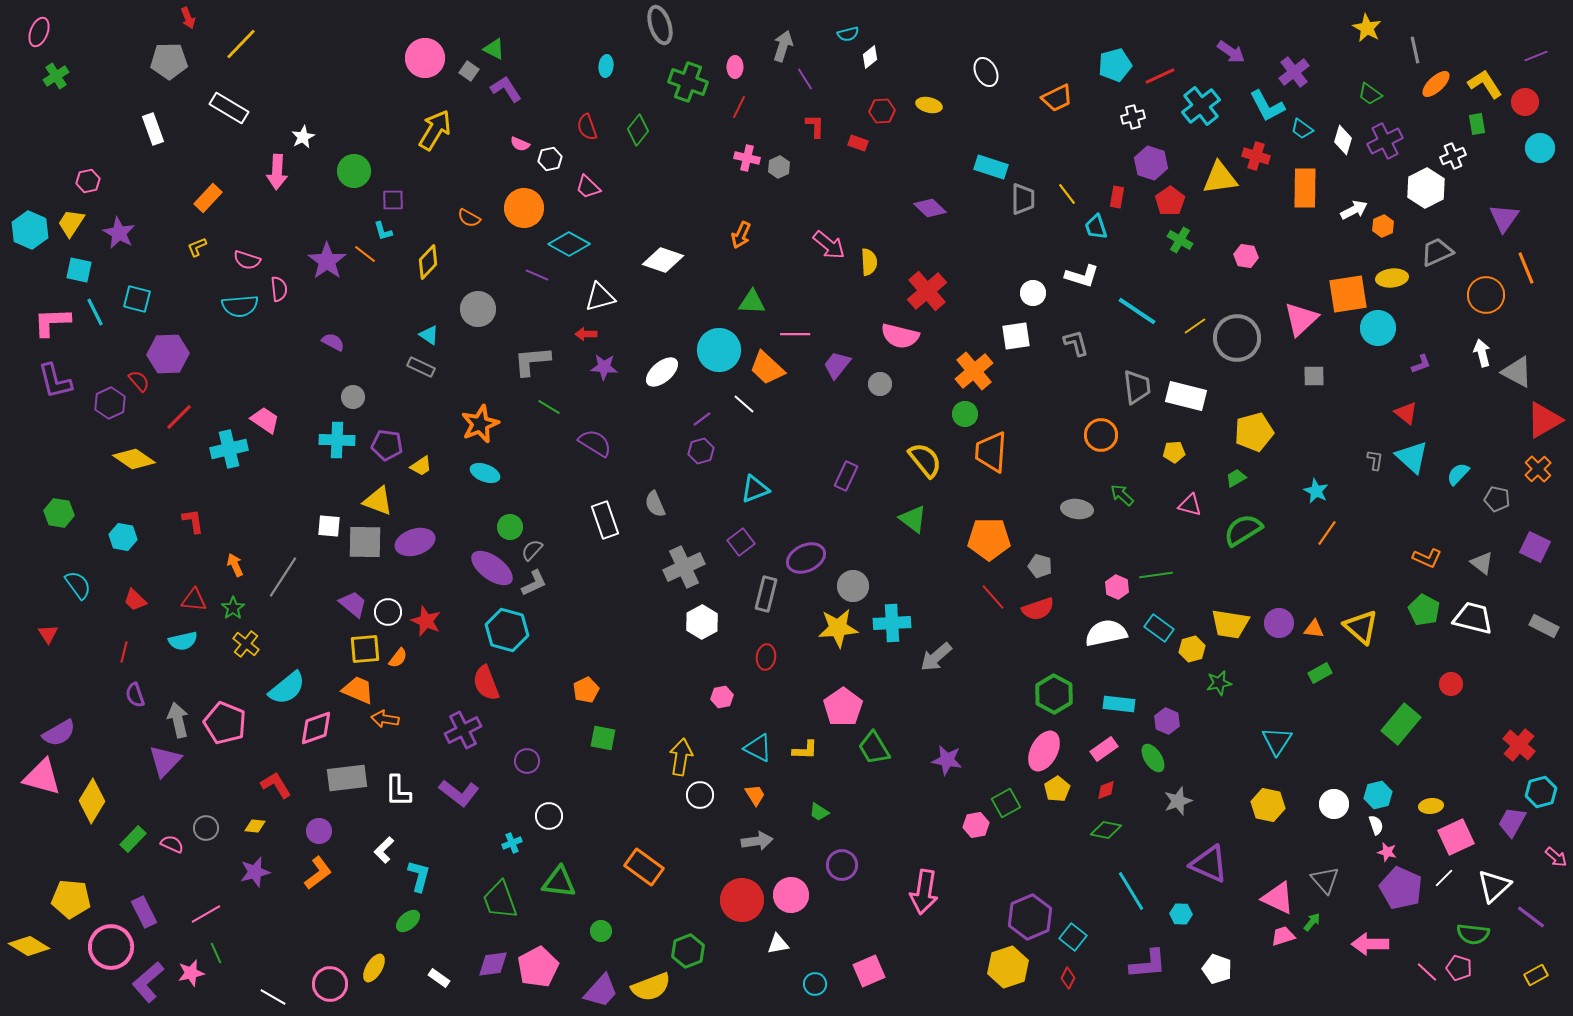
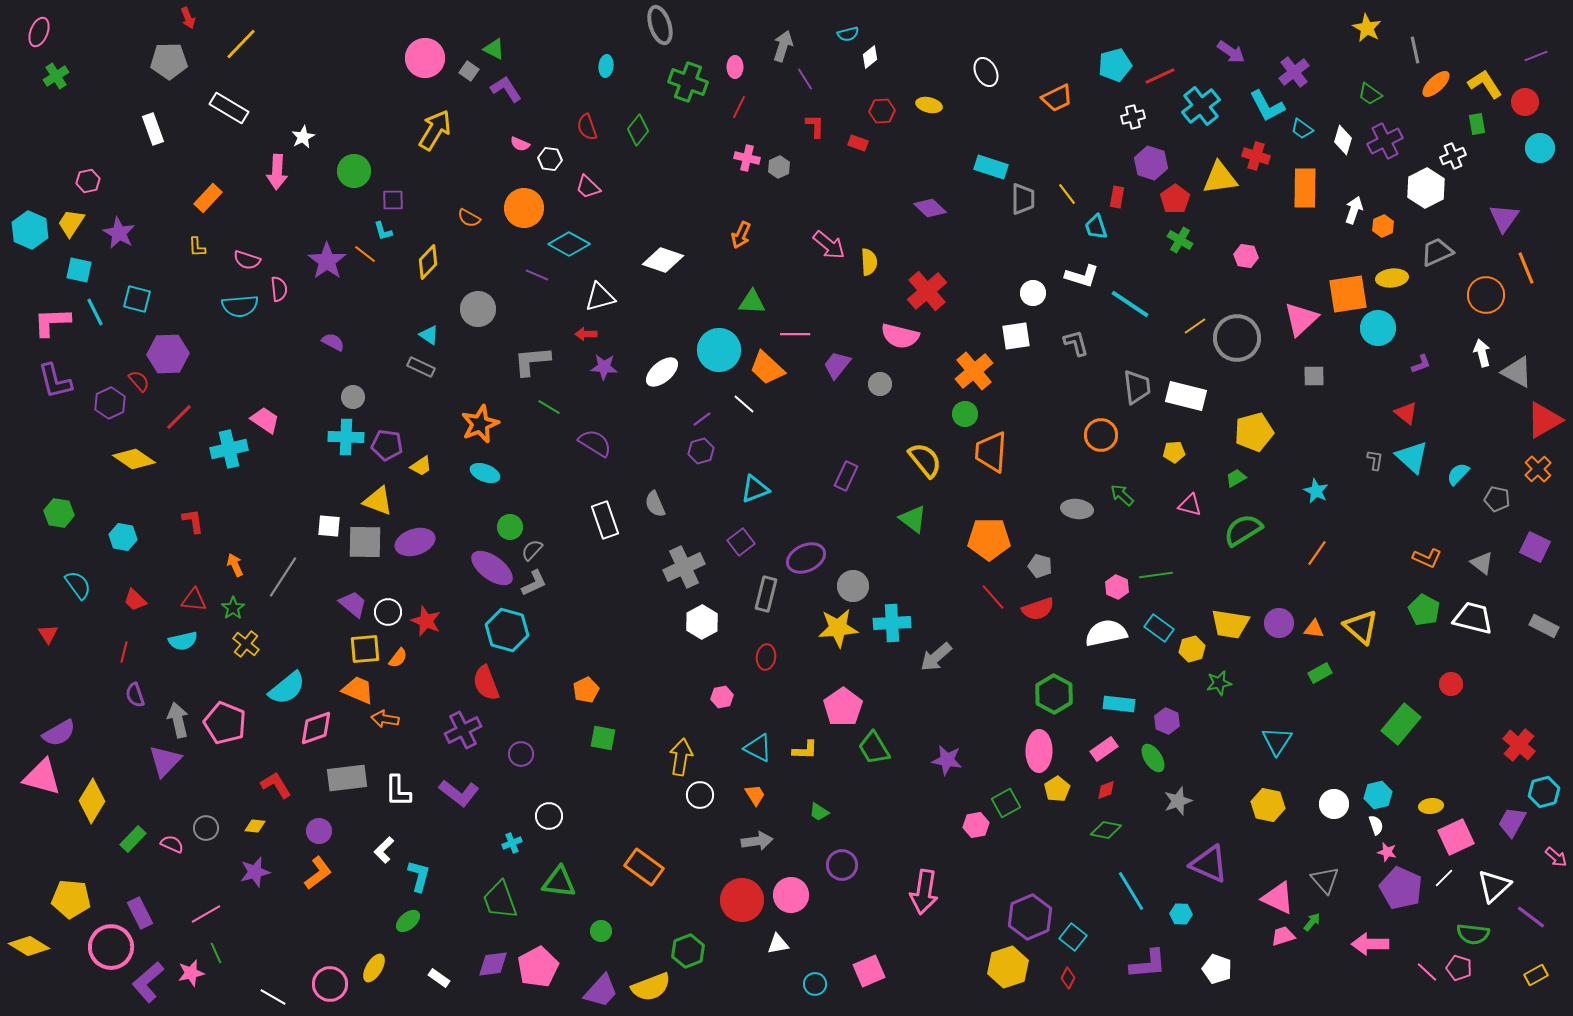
white hexagon at (550, 159): rotated 20 degrees clockwise
red pentagon at (1170, 201): moved 5 px right, 2 px up
white arrow at (1354, 210): rotated 44 degrees counterclockwise
yellow L-shape at (197, 247): rotated 70 degrees counterclockwise
cyan line at (1137, 311): moved 7 px left, 7 px up
cyan cross at (337, 440): moved 9 px right, 3 px up
orange line at (1327, 533): moved 10 px left, 20 px down
pink ellipse at (1044, 751): moved 5 px left; rotated 27 degrees counterclockwise
purple circle at (527, 761): moved 6 px left, 7 px up
cyan hexagon at (1541, 792): moved 3 px right
purple rectangle at (144, 912): moved 4 px left, 1 px down
